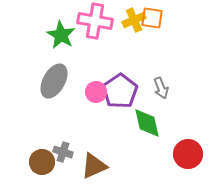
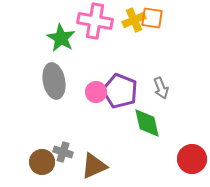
green star: moved 3 px down
gray ellipse: rotated 40 degrees counterclockwise
purple pentagon: rotated 16 degrees counterclockwise
red circle: moved 4 px right, 5 px down
